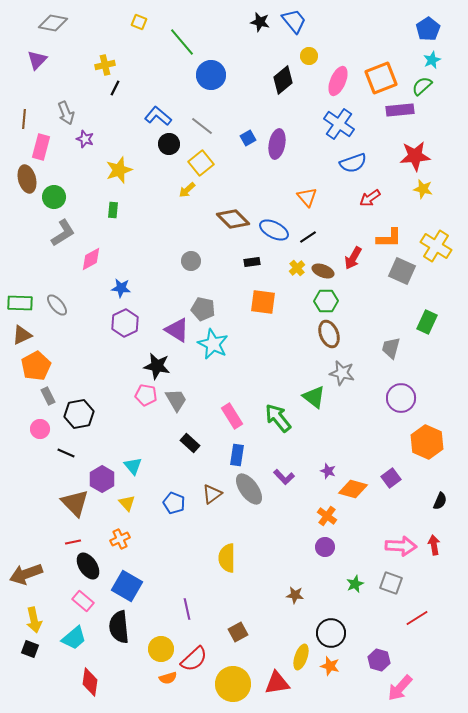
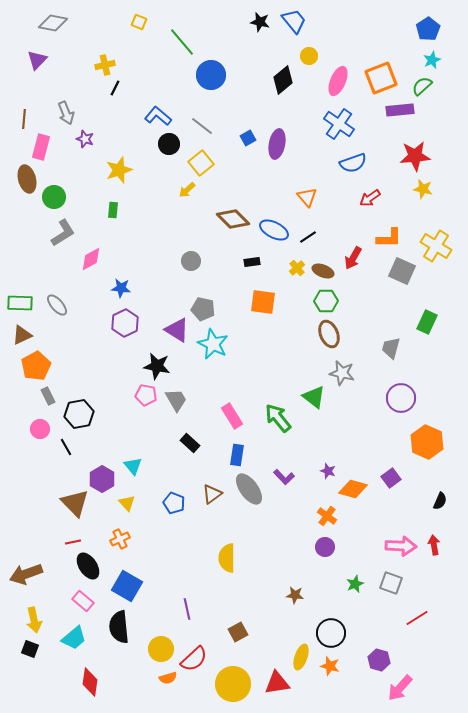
black line at (66, 453): moved 6 px up; rotated 36 degrees clockwise
